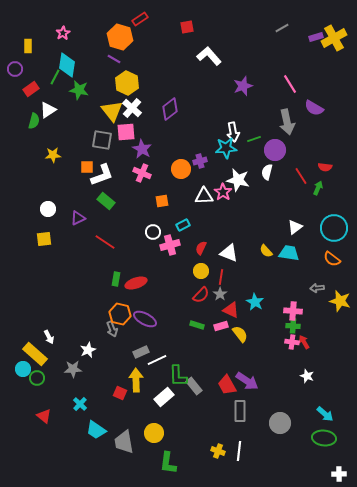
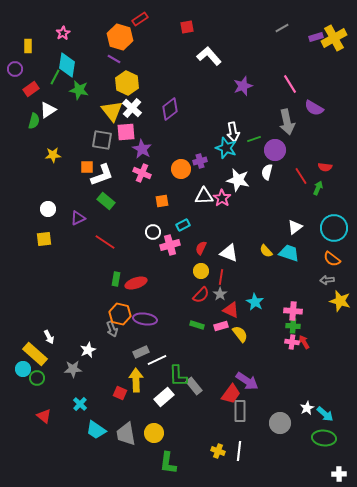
cyan star at (226, 148): rotated 25 degrees clockwise
pink star at (223, 192): moved 1 px left, 6 px down
cyan trapezoid at (289, 253): rotated 10 degrees clockwise
gray arrow at (317, 288): moved 10 px right, 8 px up
purple ellipse at (145, 319): rotated 20 degrees counterclockwise
white star at (307, 376): moved 32 px down; rotated 24 degrees clockwise
red trapezoid at (227, 385): moved 4 px right, 9 px down; rotated 115 degrees counterclockwise
gray trapezoid at (124, 442): moved 2 px right, 8 px up
